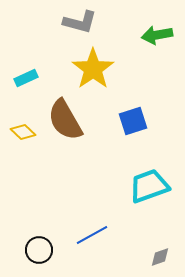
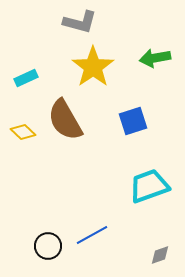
green arrow: moved 2 px left, 23 px down
yellow star: moved 2 px up
black circle: moved 9 px right, 4 px up
gray diamond: moved 2 px up
